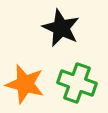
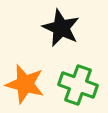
green cross: moved 1 px right, 2 px down
